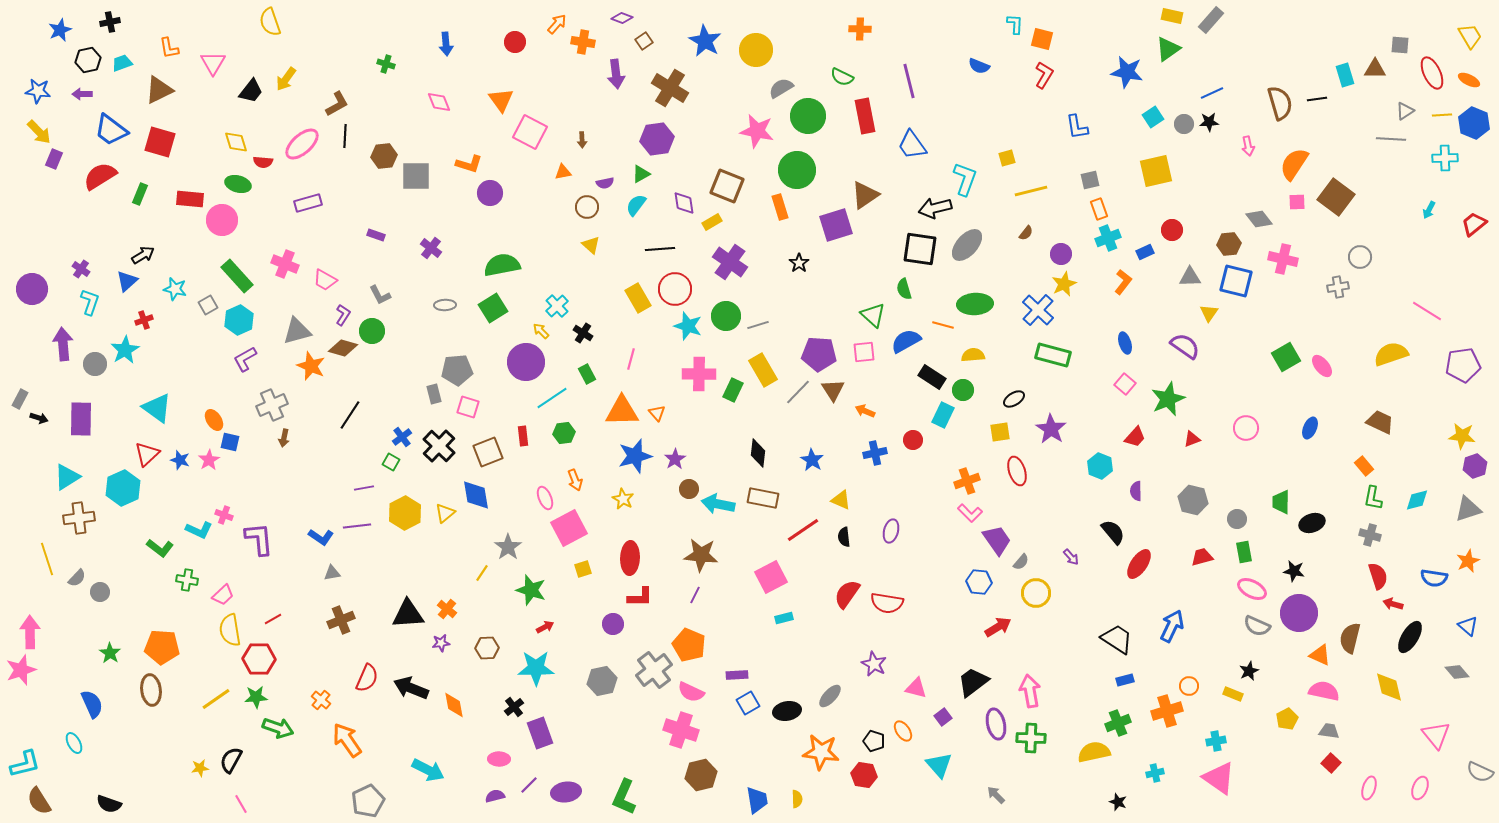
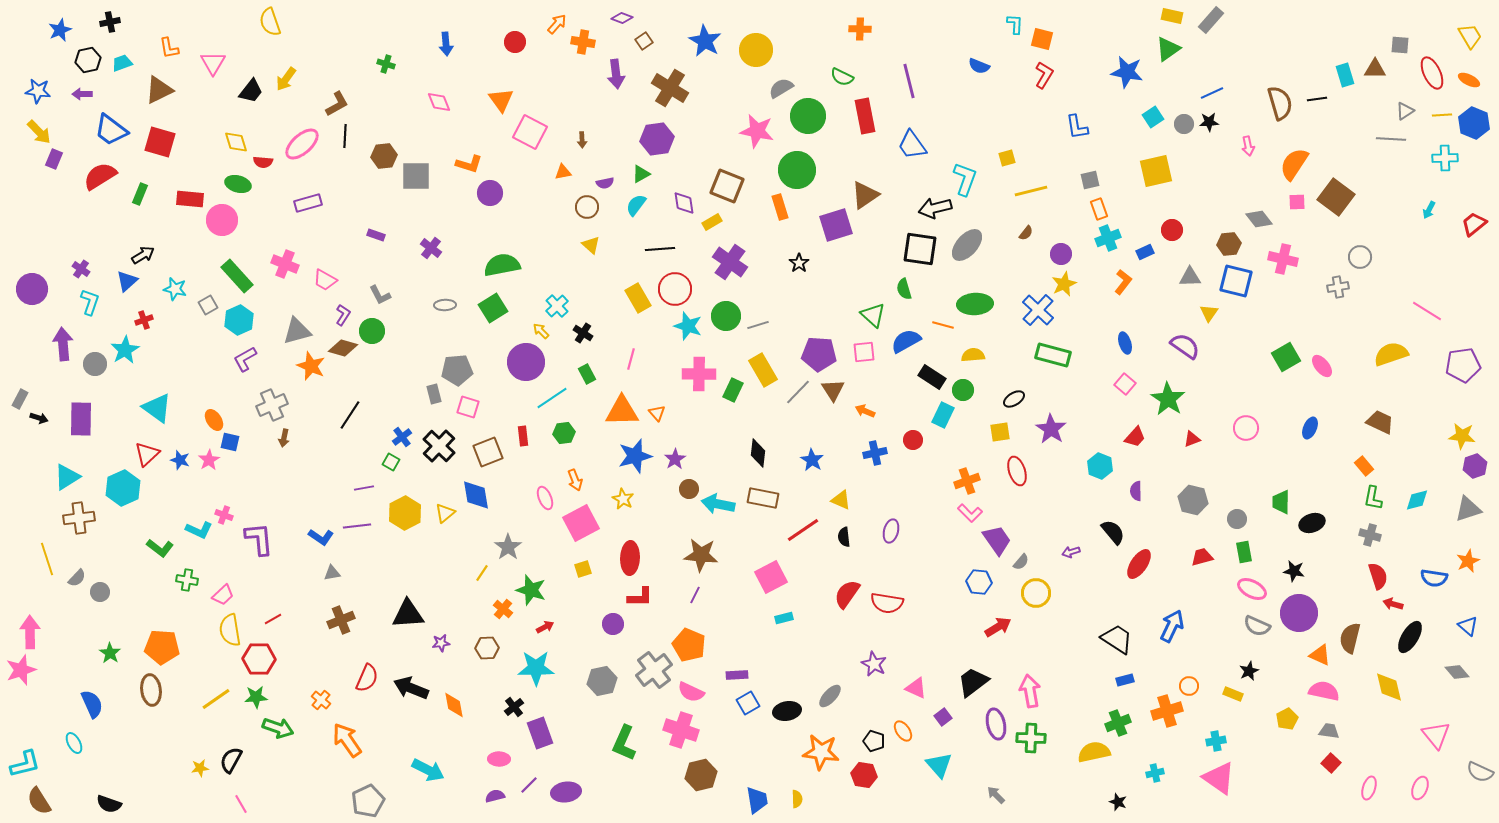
green star at (1168, 399): rotated 16 degrees counterclockwise
pink square at (569, 528): moved 12 px right, 5 px up
purple arrow at (1071, 557): moved 5 px up; rotated 114 degrees clockwise
orange cross at (447, 609): moved 56 px right
pink triangle at (916, 688): rotated 10 degrees clockwise
green L-shape at (624, 797): moved 54 px up
